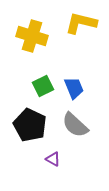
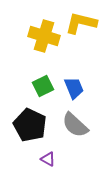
yellow cross: moved 12 px right
purple triangle: moved 5 px left
